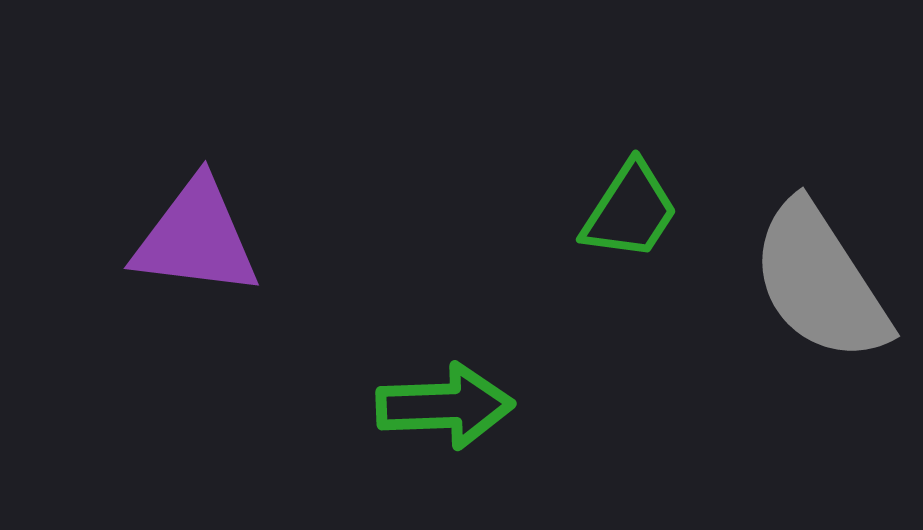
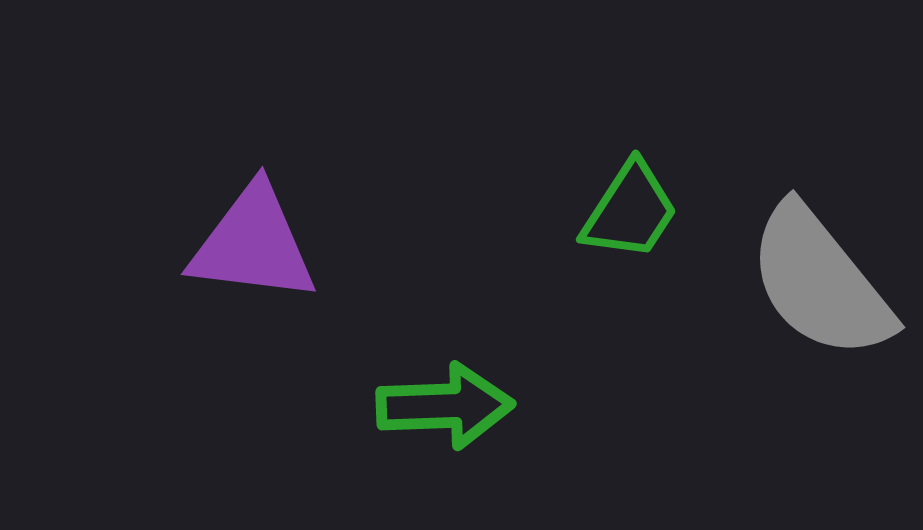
purple triangle: moved 57 px right, 6 px down
gray semicircle: rotated 6 degrees counterclockwise
